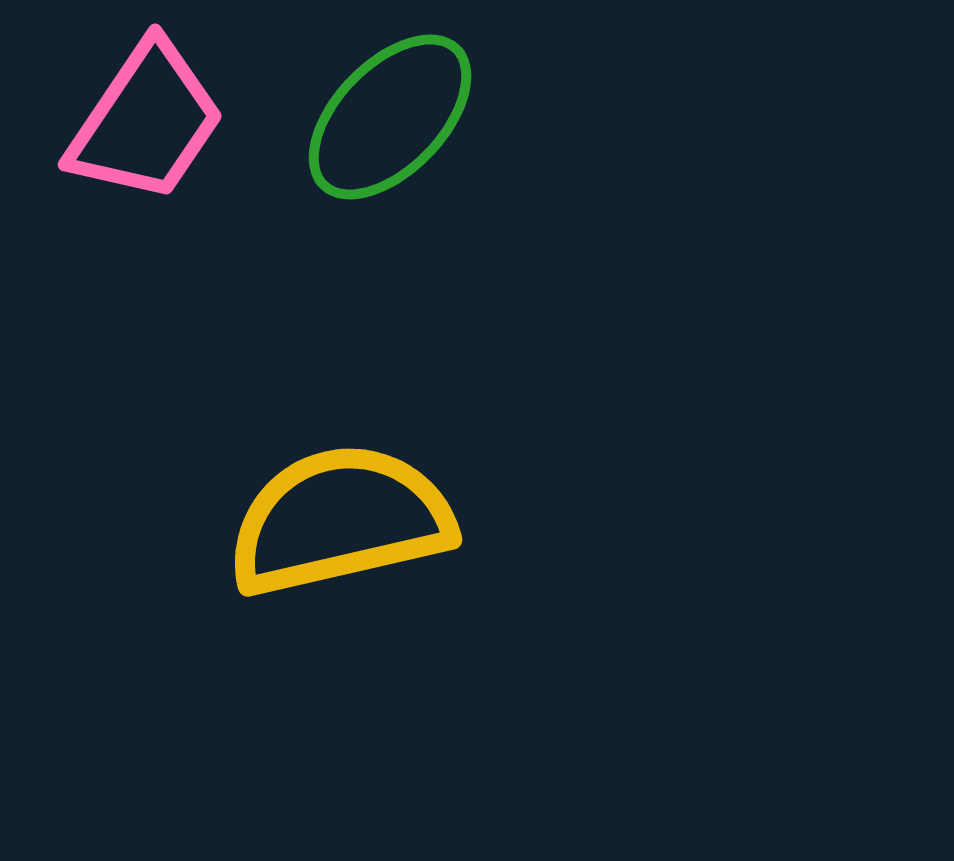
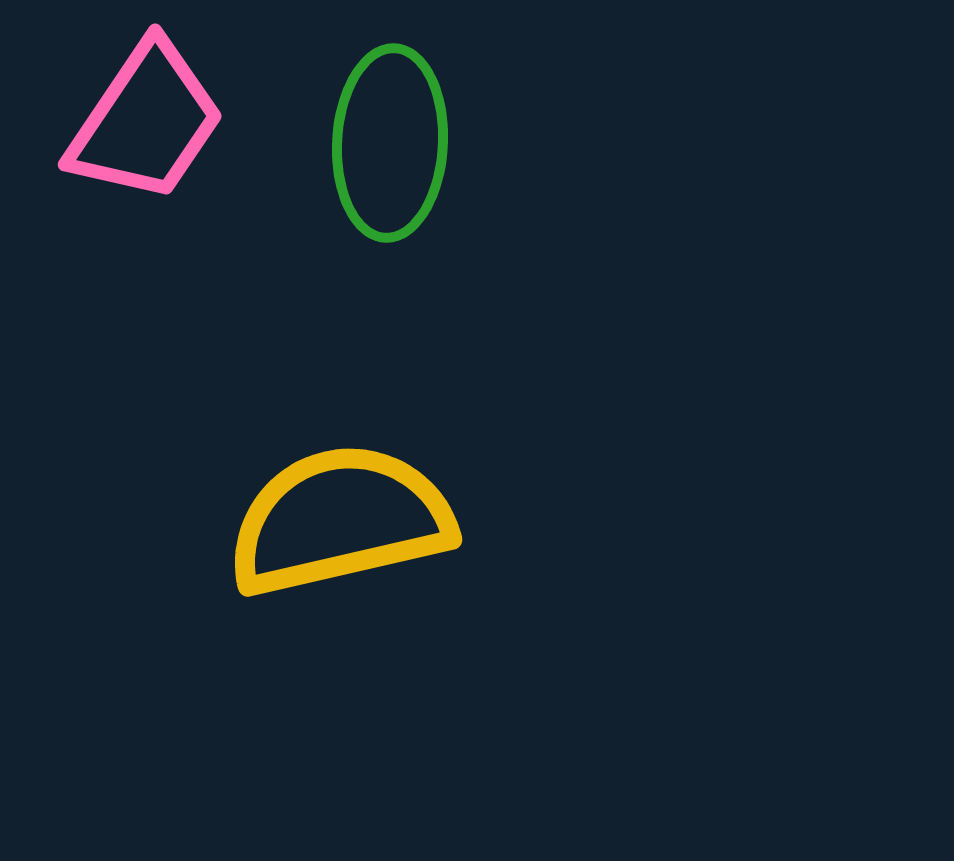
green ellipse: moved 26 px down; rotated 41 degrees counterclockwise
